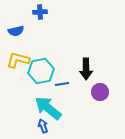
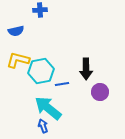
blue cross: moved 2 px up
